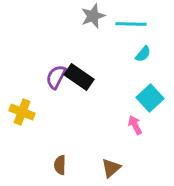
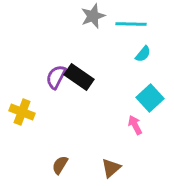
brown semicircle: rotated 30 degrees clockwise
